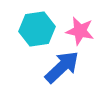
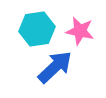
blue arrow: moved 7 px left
